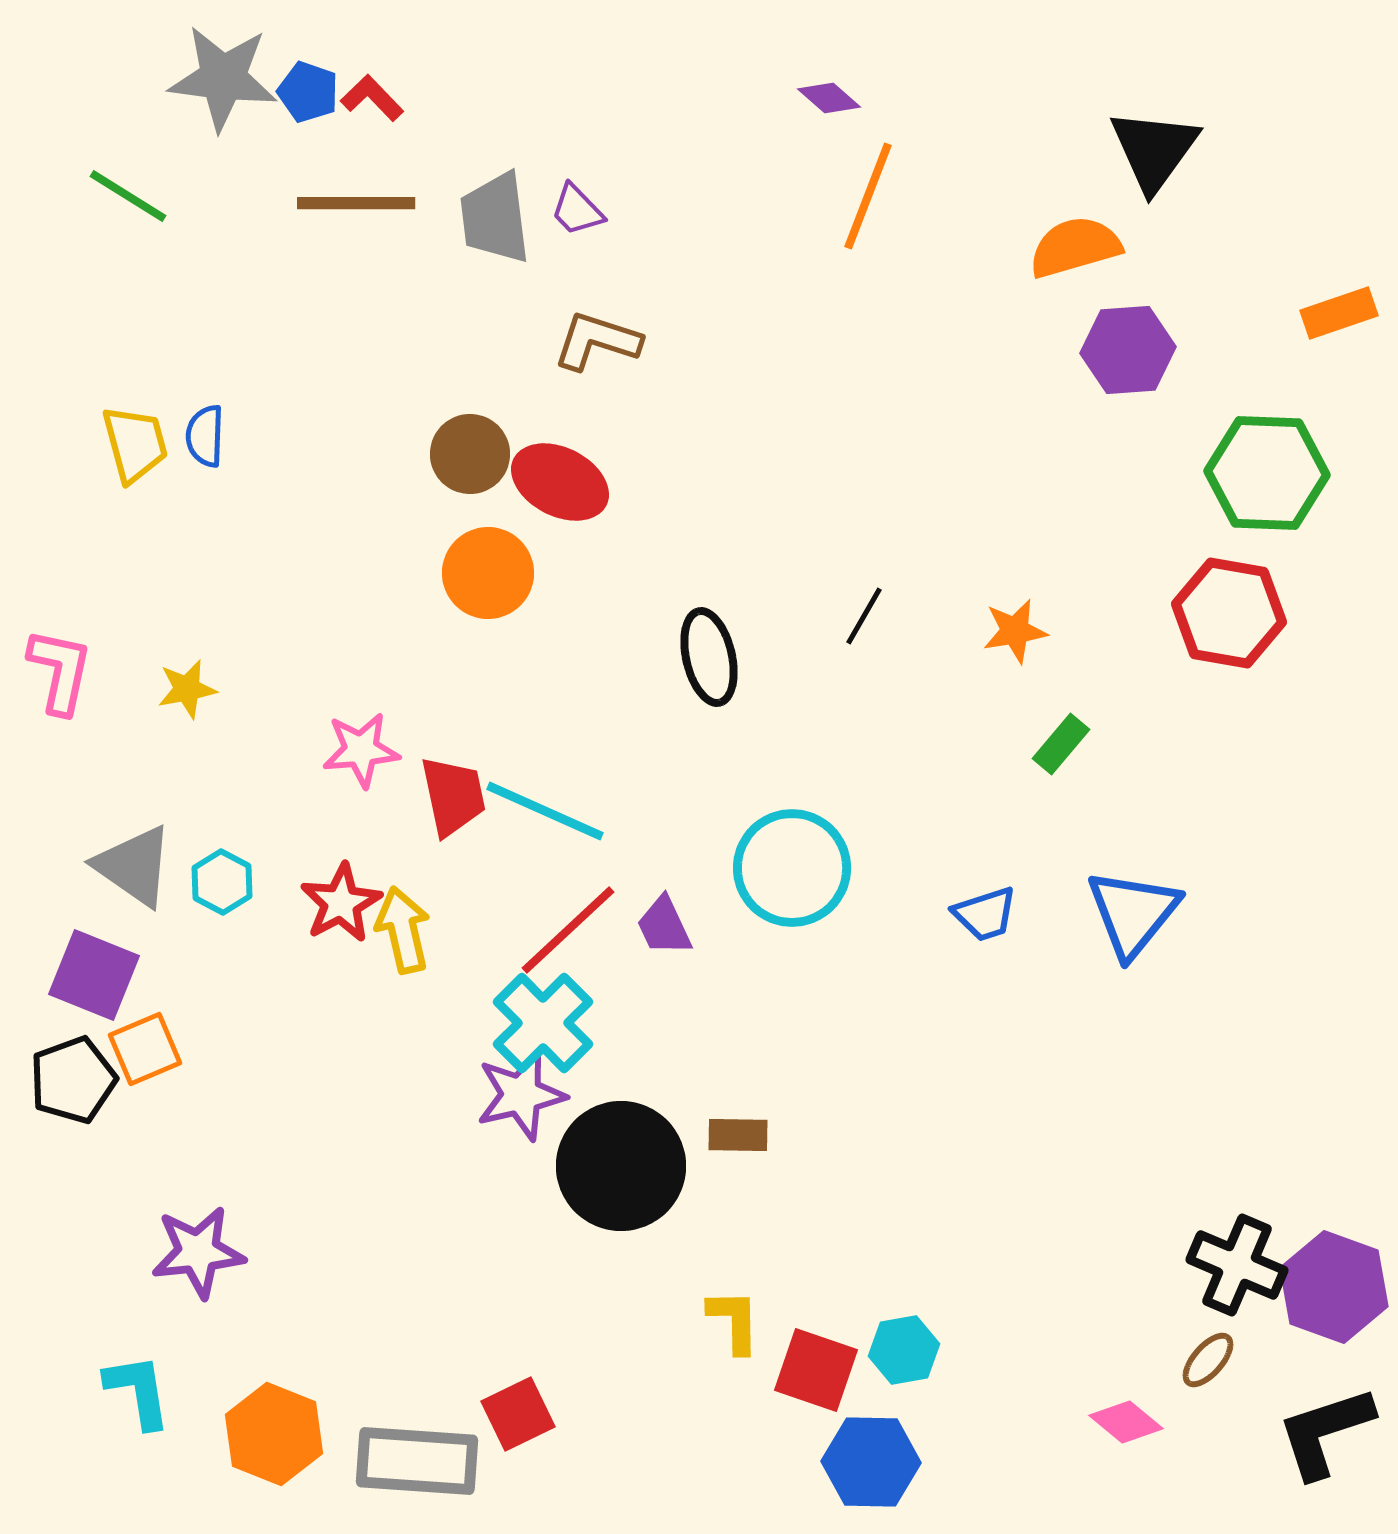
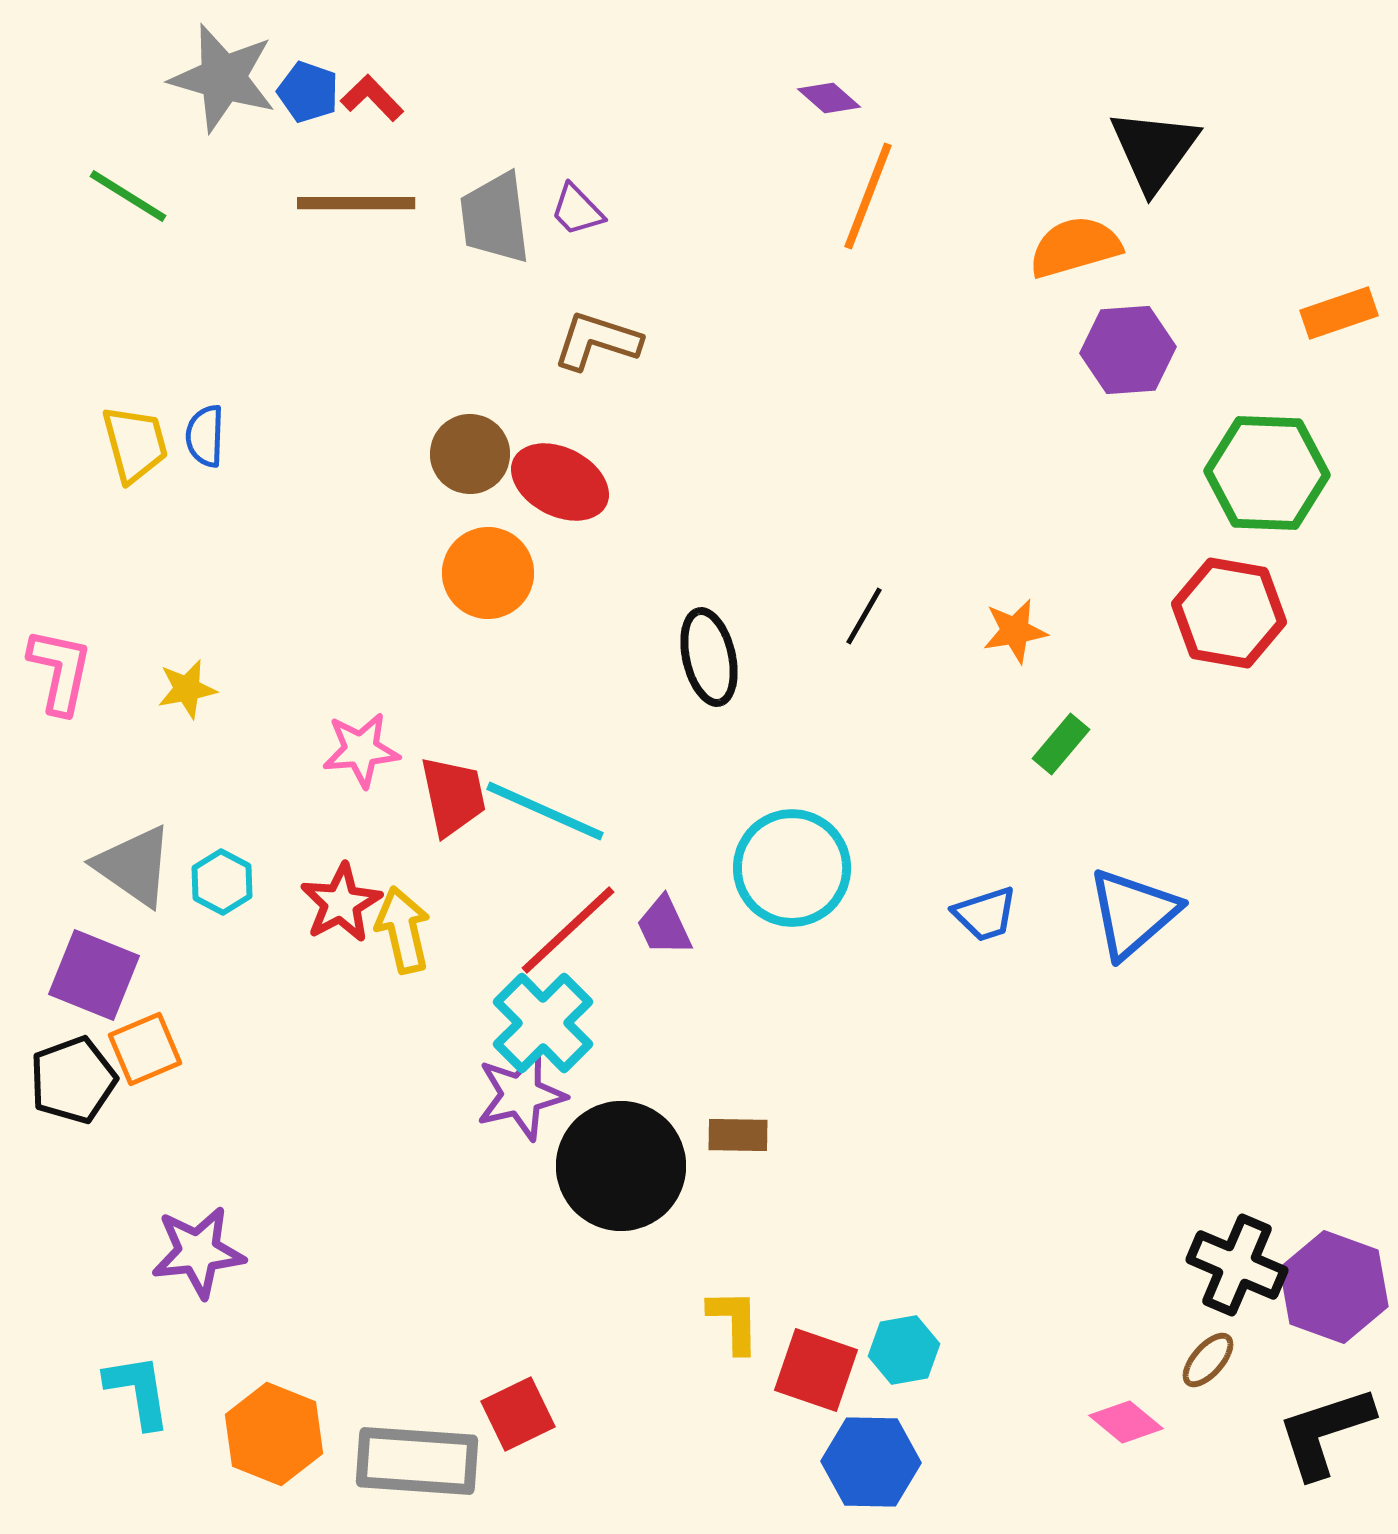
gray star at (223, 78): rotated 9 degrees clockwise
blue triangle at (1133, 913): rotated 10 degrees clockwise
